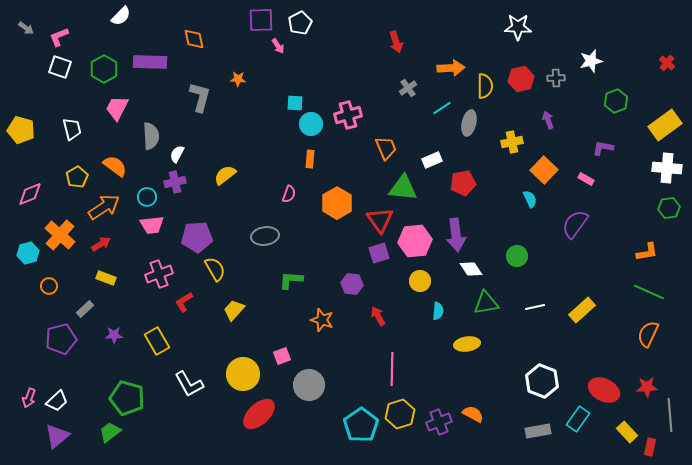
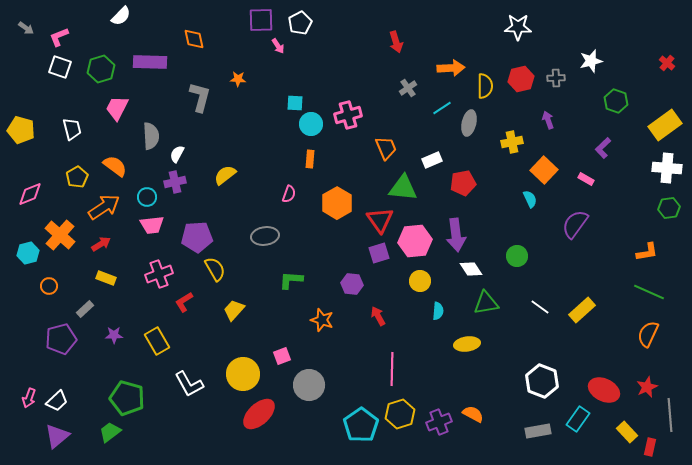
green hexagon at (104, 69): moved 3 px left; rotated 12 degrees clockwise
green hexagon at (616, 101): rotated 20 degrees counterclockwise
purple L-shape at (603, 148): rotated 55 degrees counterclockwise
white line at (535, 307): moved 5 px right; rotated 48 degrees clockwise
red star at (647, 387): rotated 20 degrees counterclockwise
